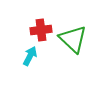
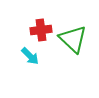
cyan arrow: rotated 108 degrees clockwise
